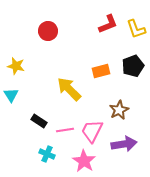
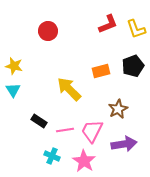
yellow star: moved 2 px left
cyan triangle: moved 2 px right, 5 px up
brown star: moved 1 px left, 1 px up
cyan cross: moved 5 px right, 2 px down
